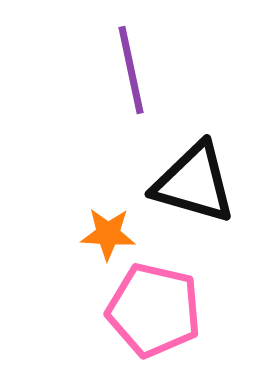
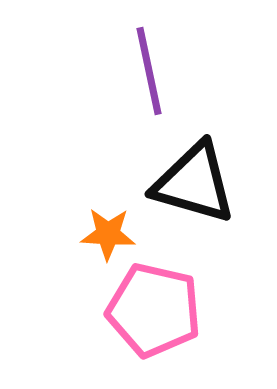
purple line: moved 18 px right, 1 px down
